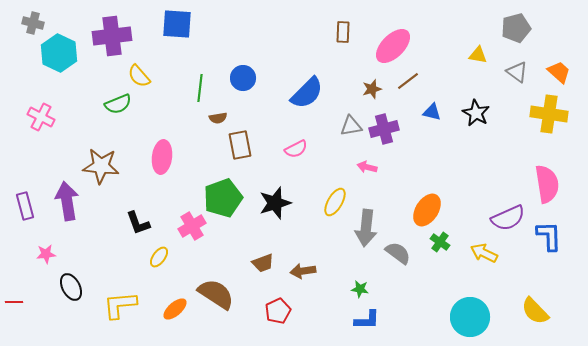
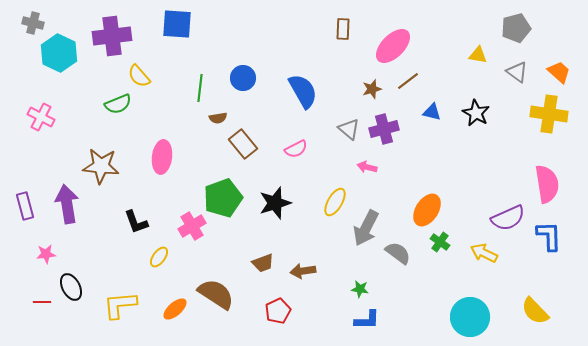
brown rectangle at (343, 32): moved 3 px up
blue semicircle at (307, 93): moved 4 px left, 2 px up; rotated 75 degrees counterclockwise
gray triangle at (351, 126): moved 2 px left, 3 px down; rotated 50 degrees clockwise
brown rectangle at (240, 145): moved 3 px right, 1 px up; rotated 28 degrees counterclockwise
purple arrow at (67, 201): moved 3 px down
black L-shape at (138, 223): moved 2 px left, 1 px up
gray arrow at (366, 228): rotated 21 degrees clockwise
red line at (14, 302): moved 28 px right
